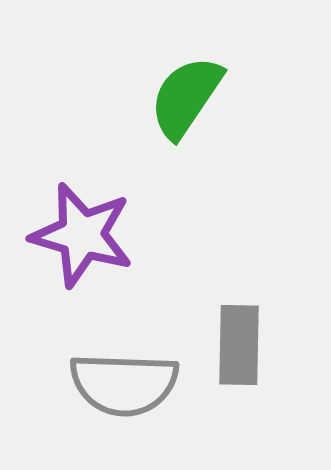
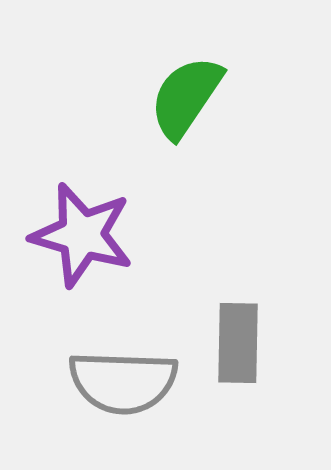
gray rectangle: moved 1 px left, 2 px up
gray semicircle: moved 1 px left, 2 px up
